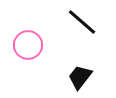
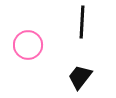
black line: rotated 52 degrees clockwise
